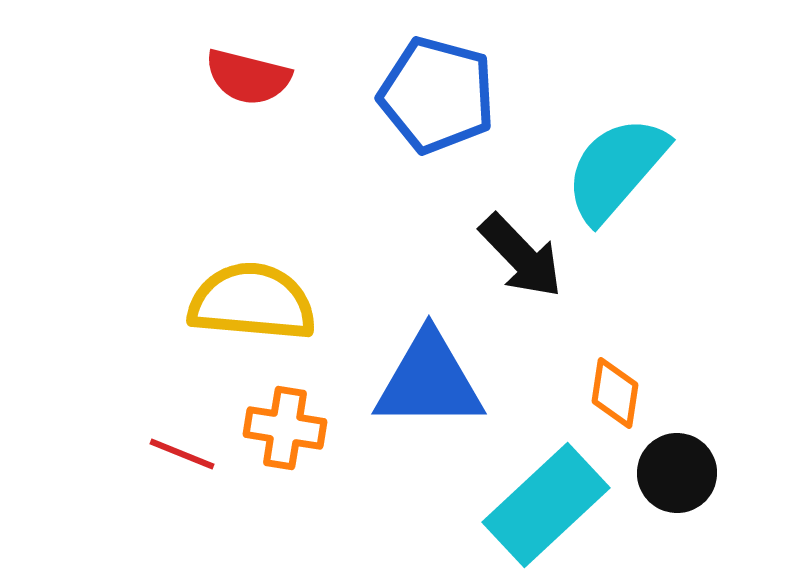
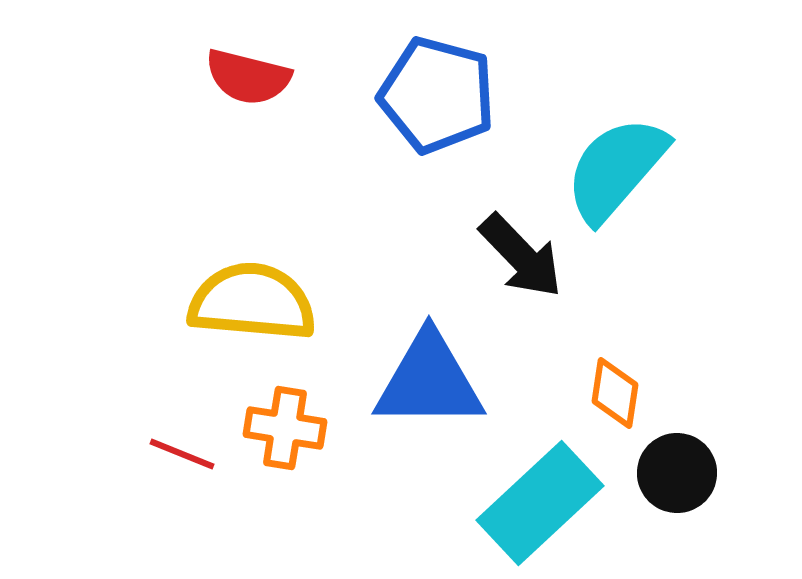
cyan rectangle: moved 6 px left, 2 px up
